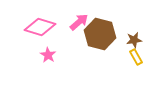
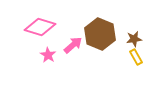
pink arrow: moved 6 px left, 23 px down
brown hexagon: rotated 8 degrees clockwise
brown star: moved 1 px up
